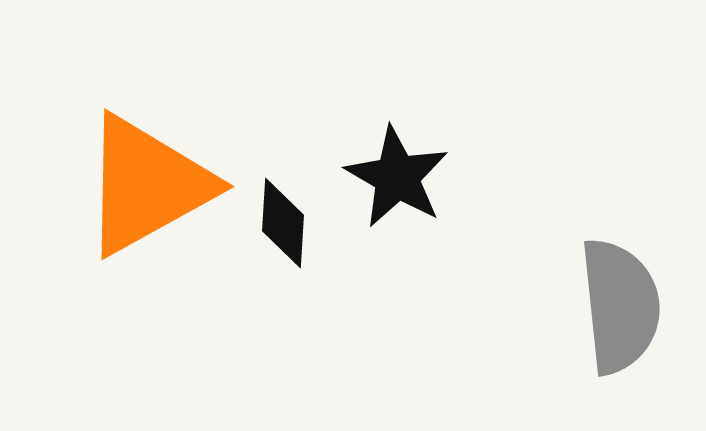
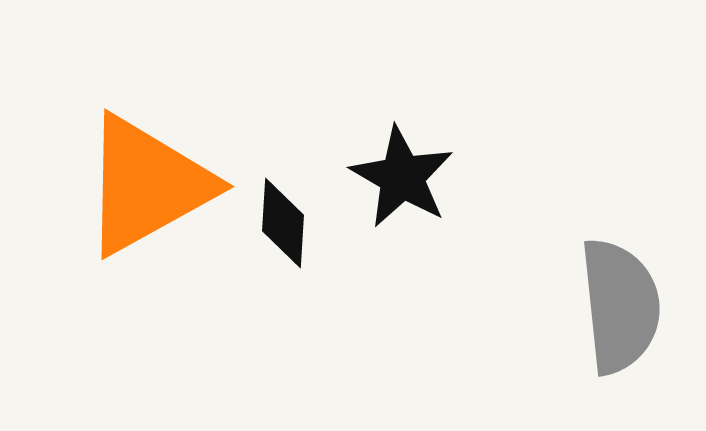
black star: moved 5 px right
